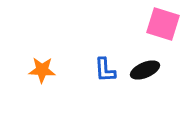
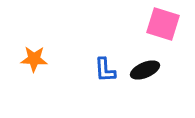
orange star: moved 8 px left, 11 px up
